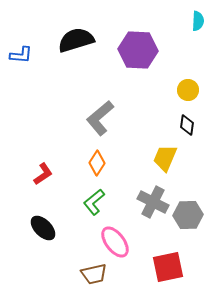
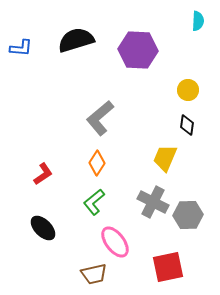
blue L-shape: moved 7 px up
